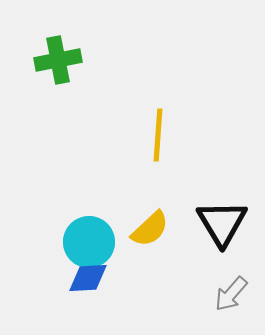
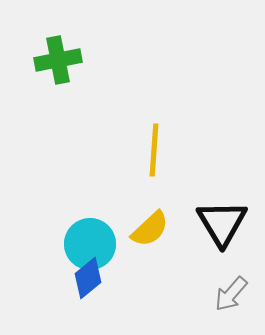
yellow line: moved 4 px left, 15 px down
cyan circle: moved 1 px right, 2 px down
blue diamond: rotated 36 degrees counterclockwise
